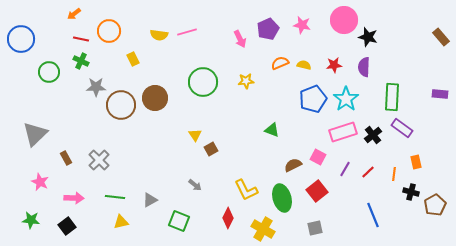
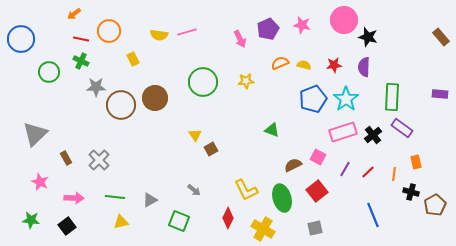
gray arrow at (195, 185): moved 1 px left, 5 px down
